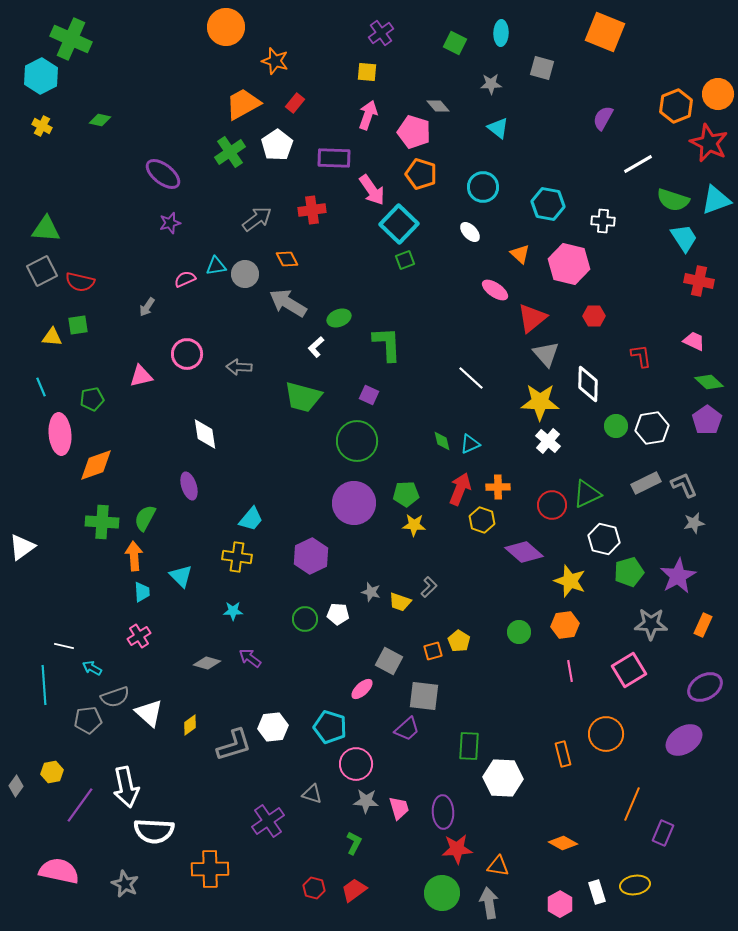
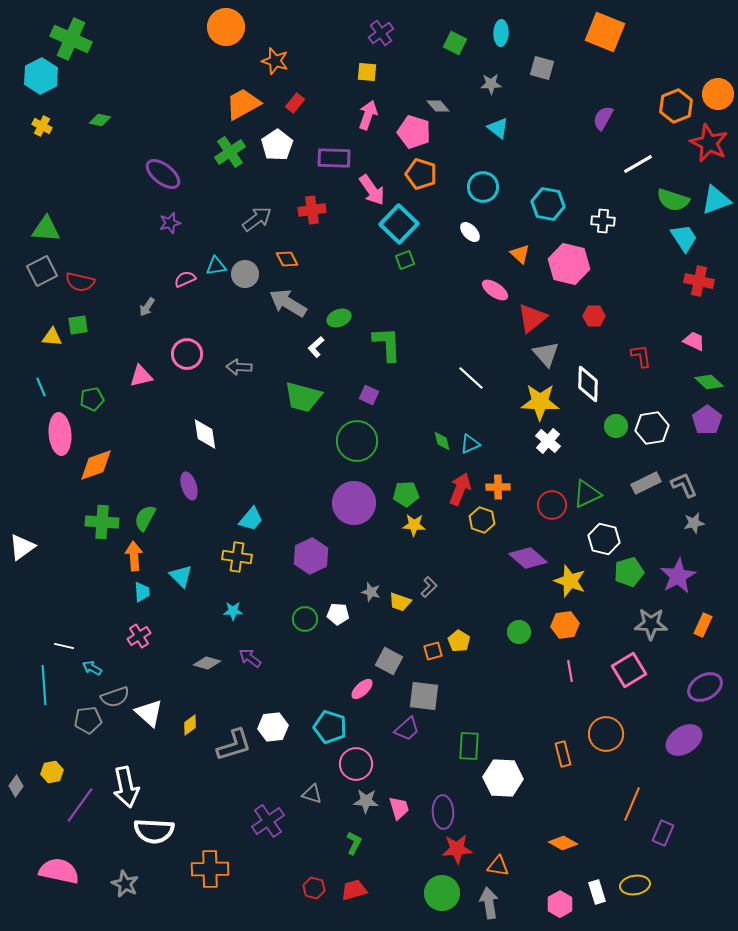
purple diamond at (524, 552): moved 4 px right, 6 px down
red trapezoid at (354, 890): rotated 20 degrees clockwise
